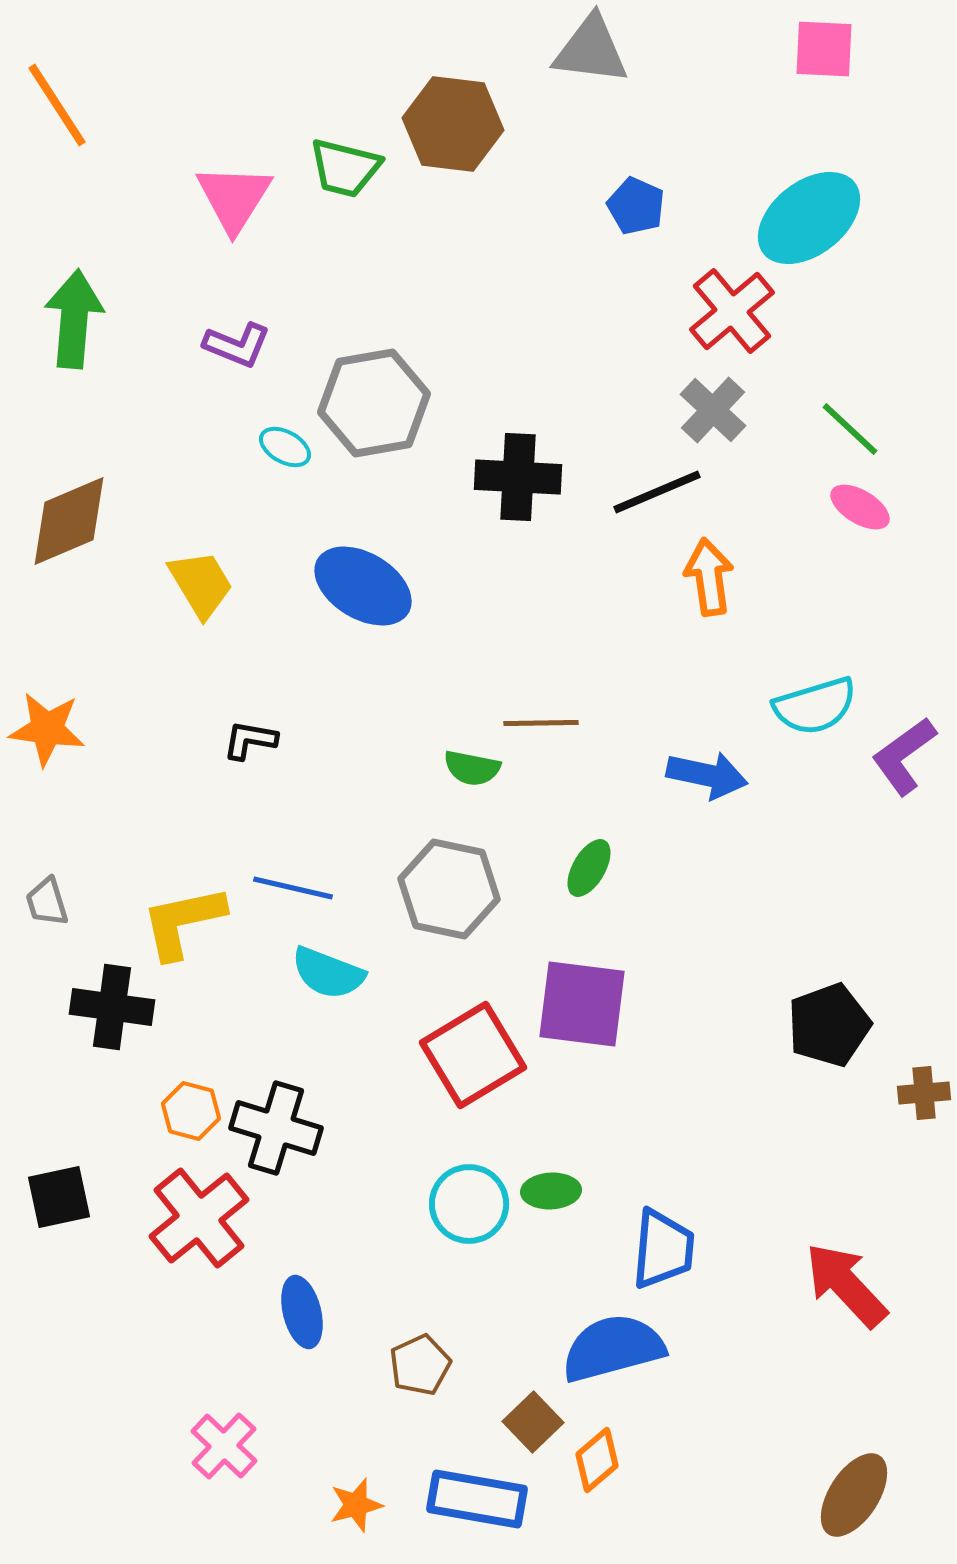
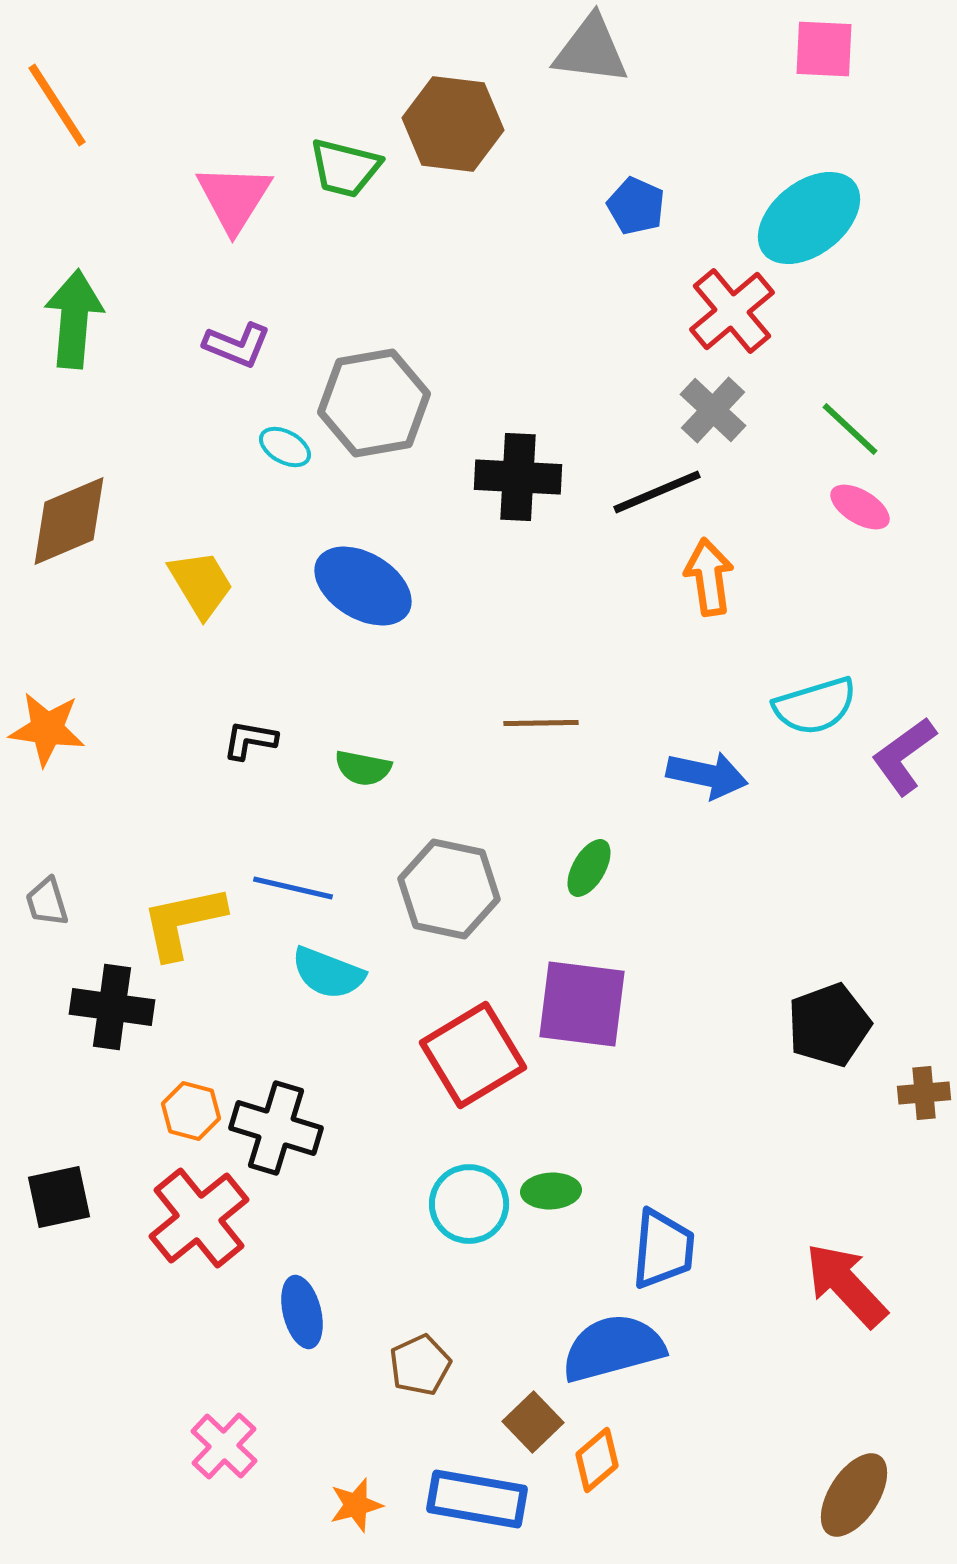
green semicircle at (472, 768): moved 109 px left
